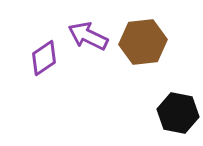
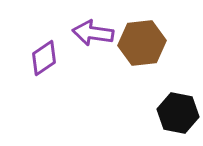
purple arrow: moved 5 px right, 3 px up; rotated 18 degrees counterclockwise
brown hexagon: moved 1 px left, 1 px down
